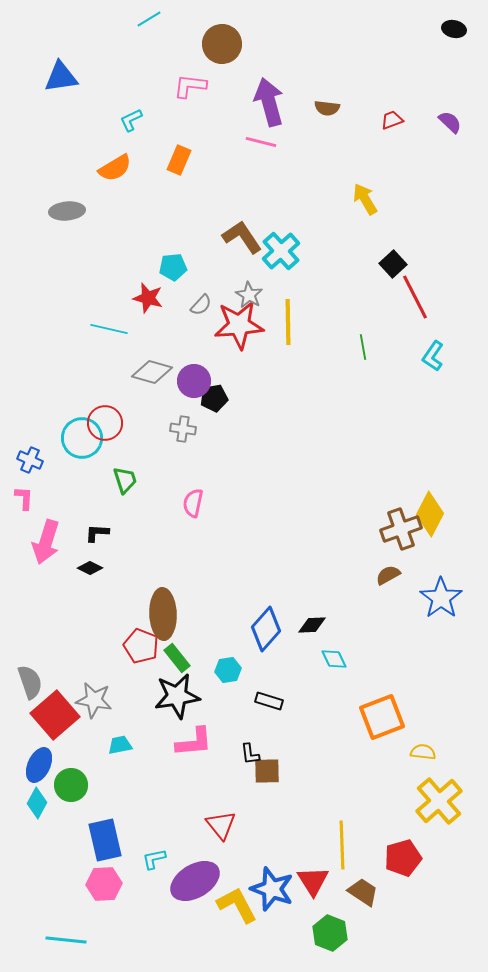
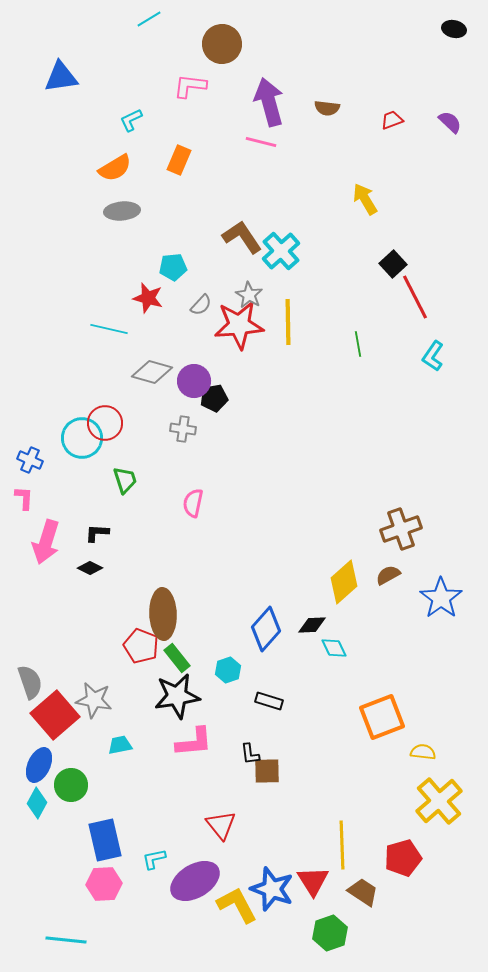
gray ellipse at (67, 211): moved 55 px right
green line at (363, 347): moved 5 px left, 3 px up
yellow diamond at (430, 514): moved 86 px left, 68 px down; rotated 21 degrees clockwise
cyan diamond at (334, 659): moved 11 px up
cyan hexagon at (228, 670): rotated 10 degrees counterclockwise
green hexagon at (330, 933): rotated 20 degrees clockwise
